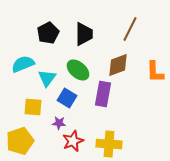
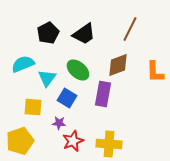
black trapezoid: rotated 55 degrees clockwise
